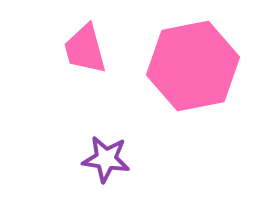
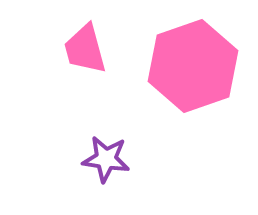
pink hexagon: rotated 8 degrees counterclockwise
